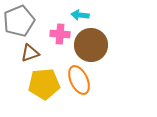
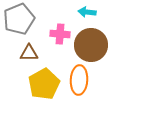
cyan arrow: moved 7 px right, 3 px up
gray pentagon: moved 2 px up
brown triangle: moved 1 px left; rotated 18 degrees clockwise
orange ellipse: rotated 28 degrees clockwise
yellow pentagon: rotated 24 degrees counterclockwise
